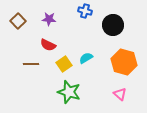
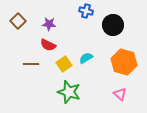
blue cross: moved 1 px right
purple star: moved 5 px down
